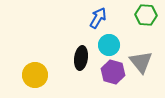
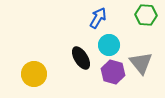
black ellipse: rotated 40 degrees counterclockwise
gray triangle: moved 1 px down
yellow circle: moved 1 px left, 1 px up
